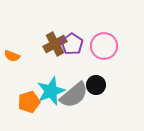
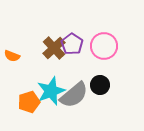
brown cross: moved 1 px left, 4 px down; rotated 15 degrees counterclockwise
black circle: moved 4 px right
